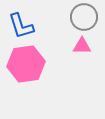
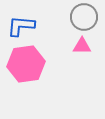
blue L-shape: rotated 112 degrees clockwise
